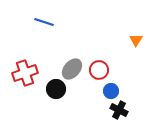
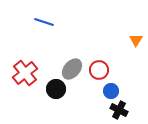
red cross: rotated 20 degrees counterclockwise
